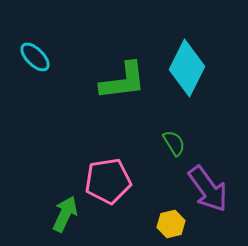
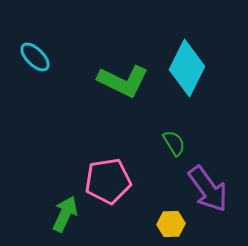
green L-shape: rotated 33 degrees clockwise
yellow hexagon: rotated 12 degrees clockwise
